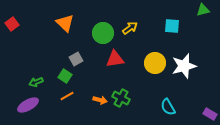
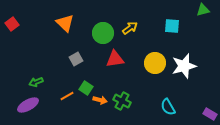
green square: moved 21 px right, 12 px down
green cross: moved 1 px right, 3 px down
